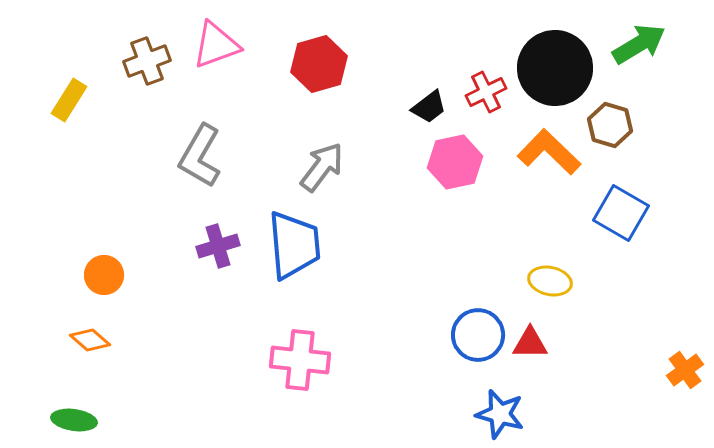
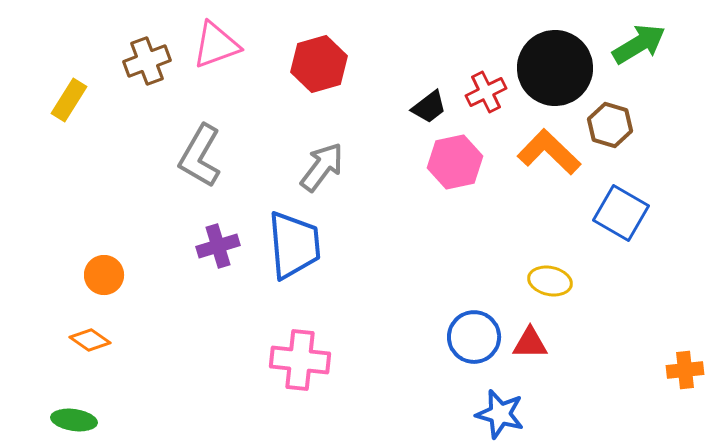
blue circle: moved 4 px left, 2 px down
orange diamond: rotated 6 degrees counterclockwise
orange cross: rotated 30 degrees clockwise
